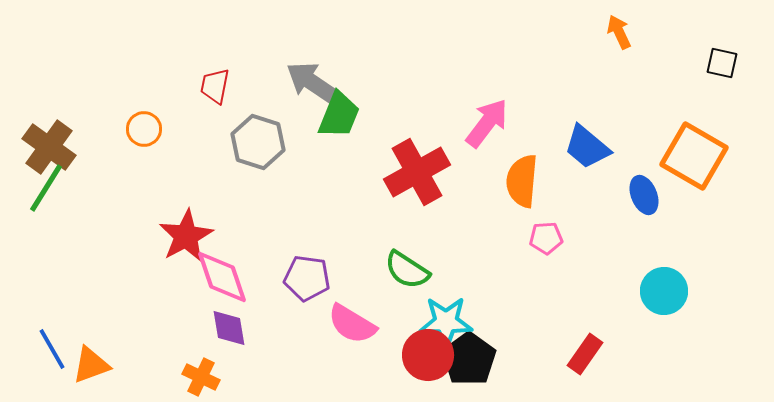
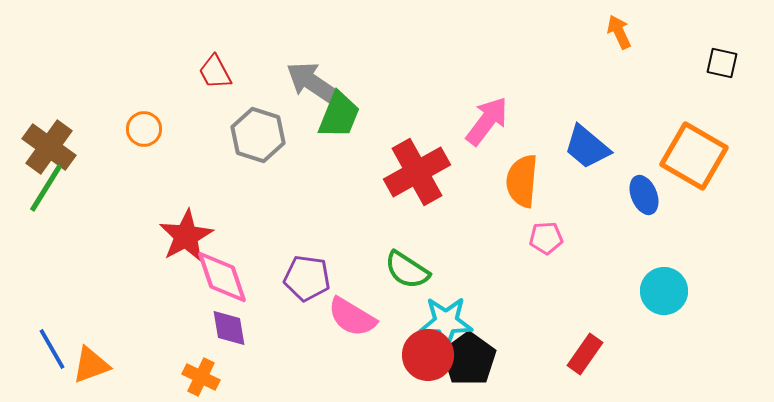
red trapezoid: moved 14 px up; rotated 39 degrees counterclockwise
pink arrow: moved 2 px up
gray hexagon: moved 7 px up
pink semicircle: moved 7 px up
